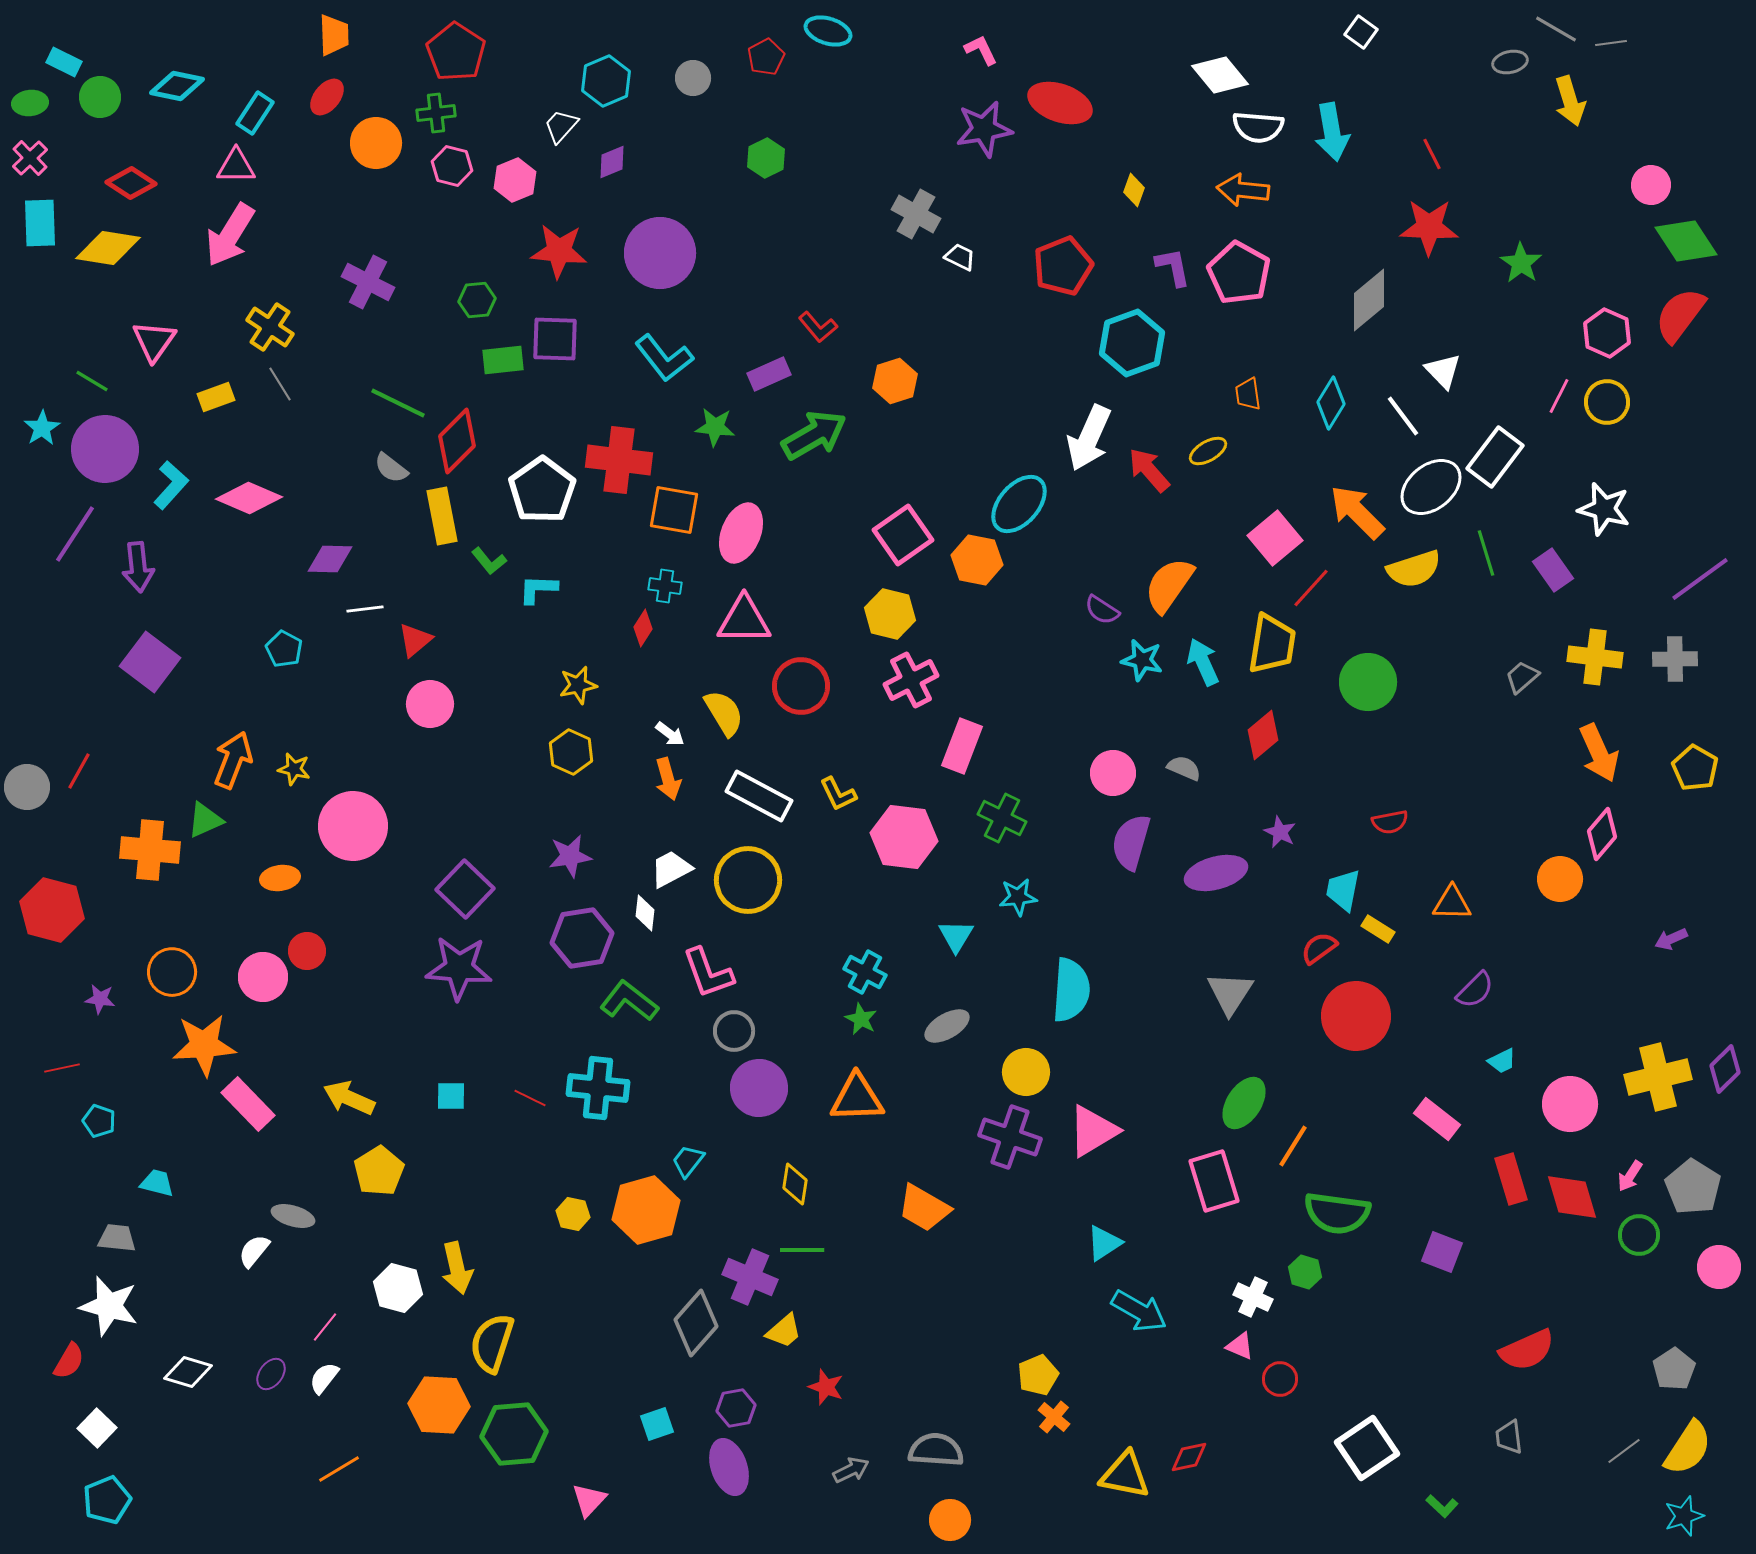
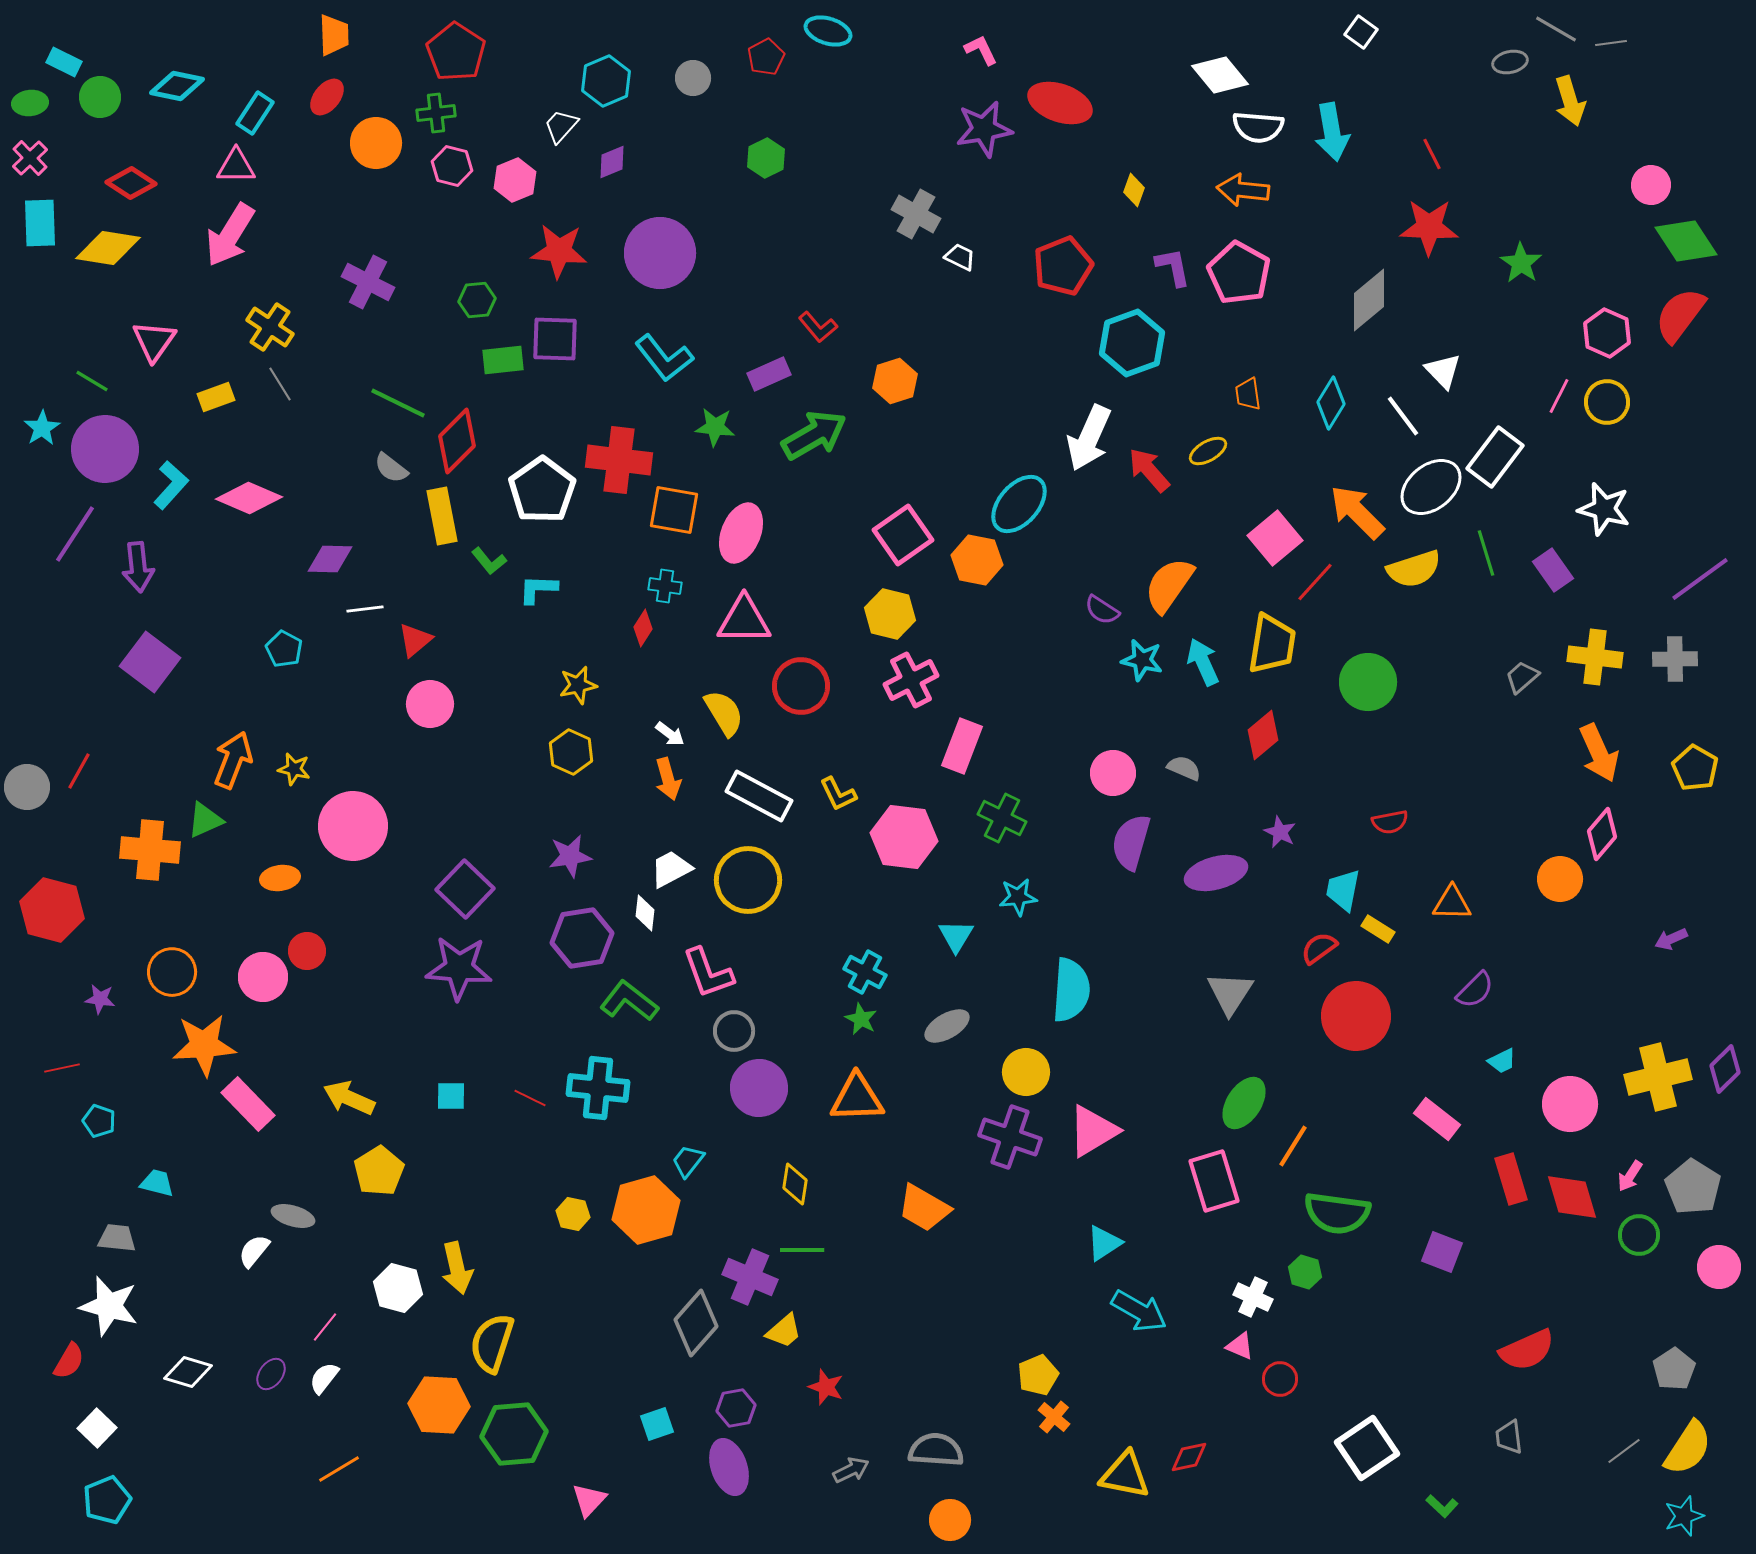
red line at (1311, 588): moved 4 px right, 6 px up
